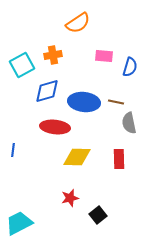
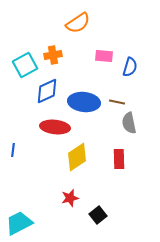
cyan square: moved 3 px right
blue diamond: rotated 8 degrees counterclockwise
brown line: moved 1 px right
yellow diamond: rotated 36 degrees counterclockwise
